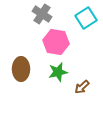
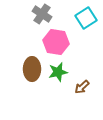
brown ellipse: moved 11 px right
